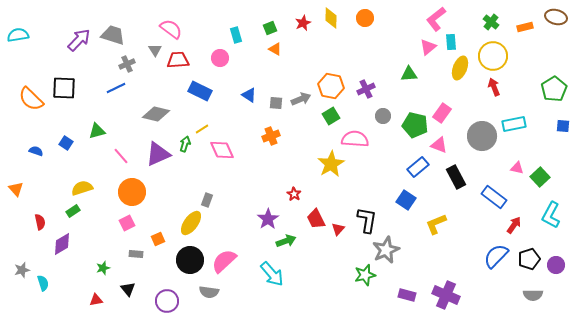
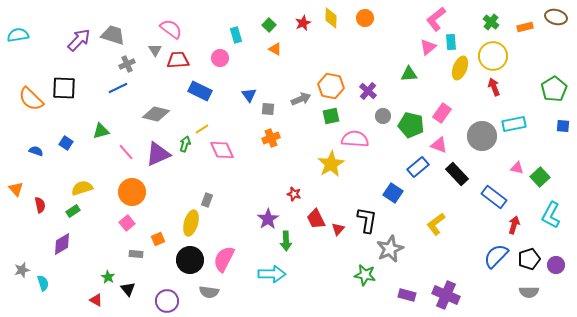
green square at (270, 28): moved 1 px left, 3 px up; rotated 24 degrees counterclockwise
blue line at (116, 88): moved 2 px right
purple cross at (366, 89): moved 2 px right, 2 px down; rotated 24 degrees counterclockwise
blue triangle at (249, 95): rotated 21 degrees clockwise
gray square at (276, 103): moved 8 px left, 6 px down
green square at (331, 116): rotated 18 degrees clockwise
green pentagon at (415, 125): moved 4 px left
green triangle at (97, 131): moved 4 px right
orange cross at (271, 136): moved 2 px down
pink line at (121, 156): moved 5 px right, 4 px up
black rectangle at (456, 177): moved 1 px right, 3 px up; rotated 15 degrees counterclockwise
red star at (294, 194): rotated 16 degrees counterclockwise
blue square at (406, 200): moved 13 px left, 7 px up
red semicircle at (40, 222): moved 17 px up
pink square at (127, 223): rotated 14 degrees counterclockwise
yellow ellipse at (191, 223): rotated 20 degrees counterclockwise
yellow L-shape at (436, 224): rotated 15 degrees counterclockwise
red arrow at (514, 225): rotated 18 degrees counterclockwise
green arrow at (286, 241): rotated 108 degrees clockwise
gray star at (386, 250): moved 4 px right, 1 px up
pink semicircle at (224, 261): moved 2 px up; rotated 20 degrees counterclockwise
green star at (103, 268): moved 5 px right, 9 px down; rotated 24 degrees counterclockwise
cyan arrow at (272, 274): rotated 48 degrees counterclockwise
green star at (365, 275): rotated 25 degrees clockwise
gray semicircle at (533, 295): moved 4 px left, 3 px up
red triangle at (96, 300): rotated 40 degrees clockwise
